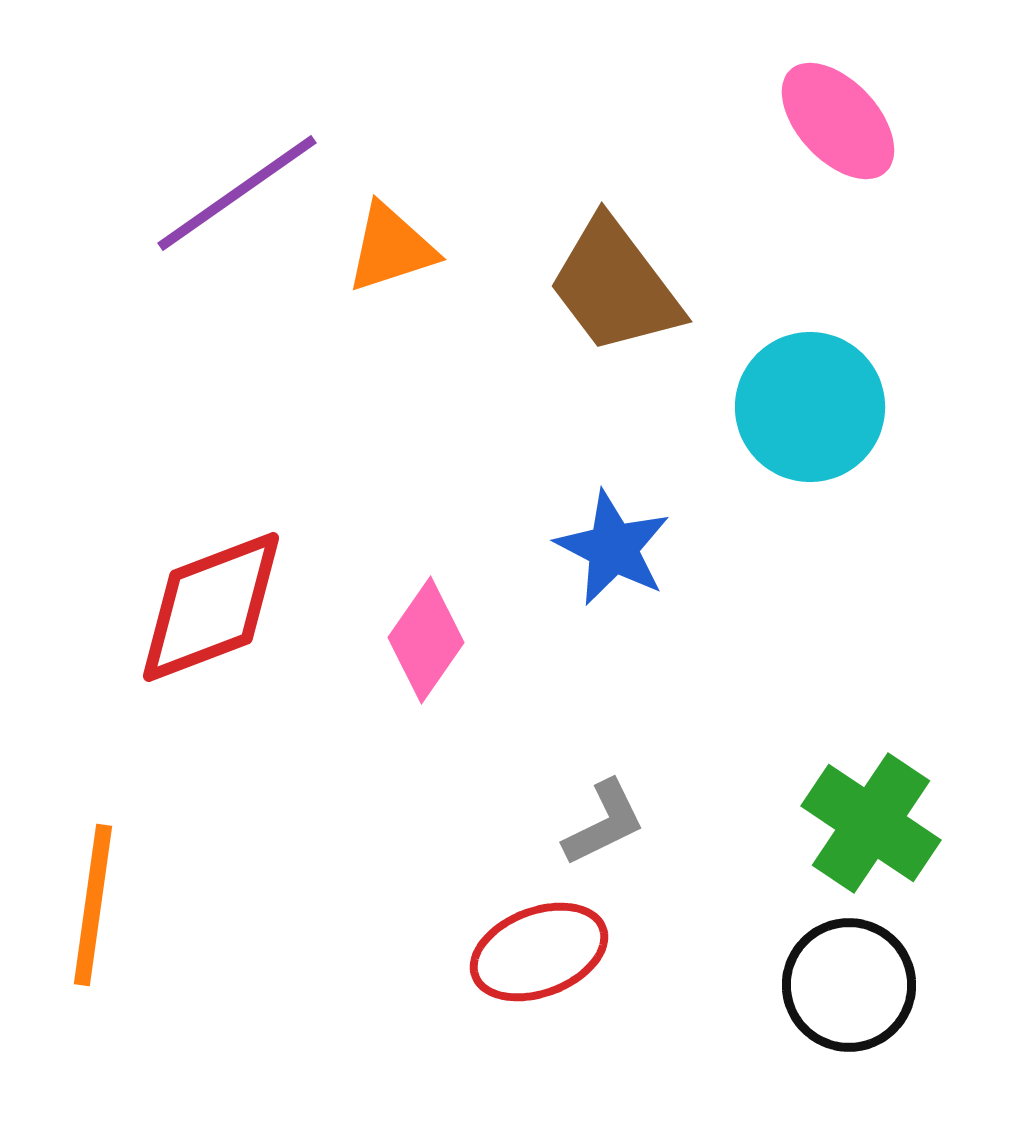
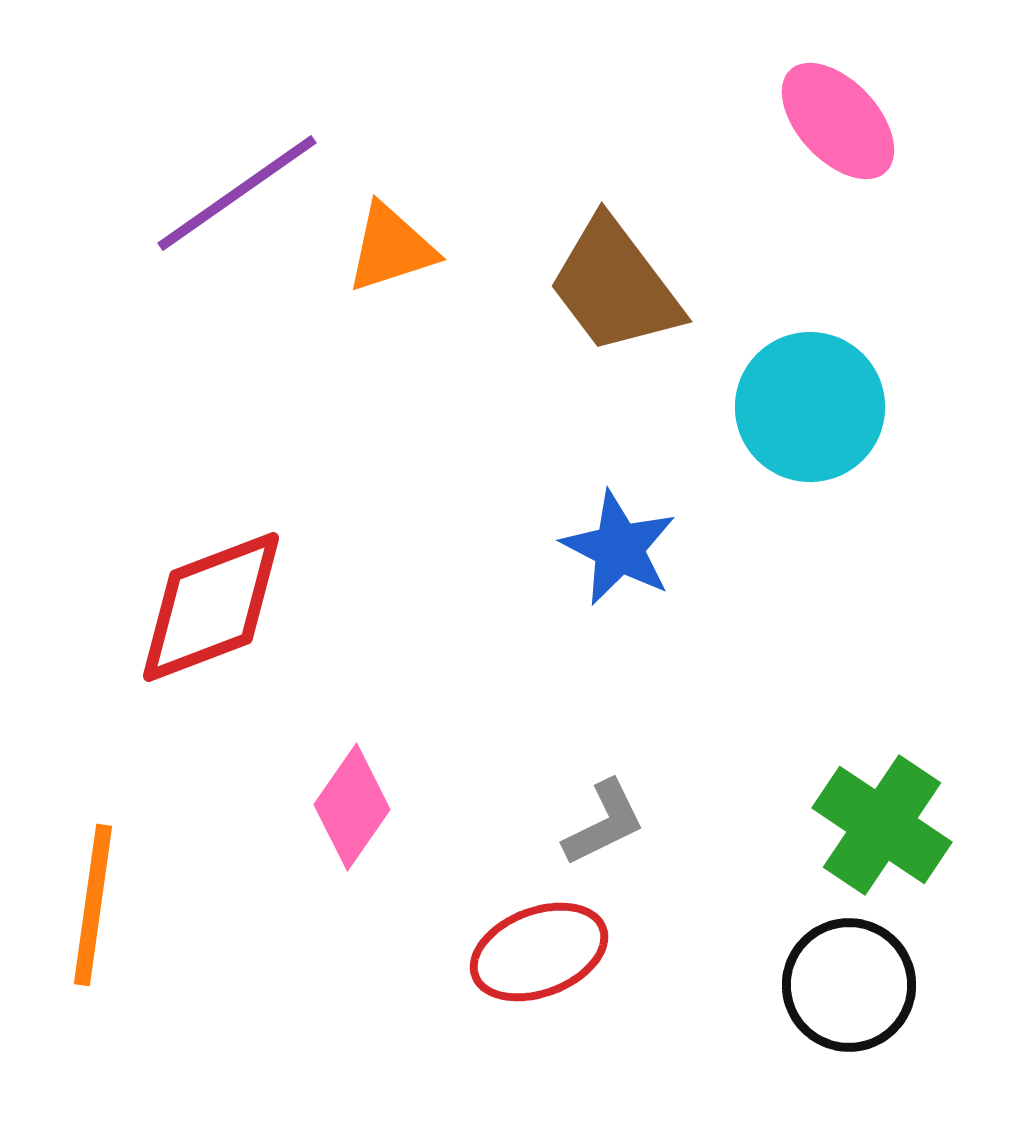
blue star: moved 6 px right
pink diamond: moved 74 px left, 167 px down
green cross: moved 11 px right, 2 px down
